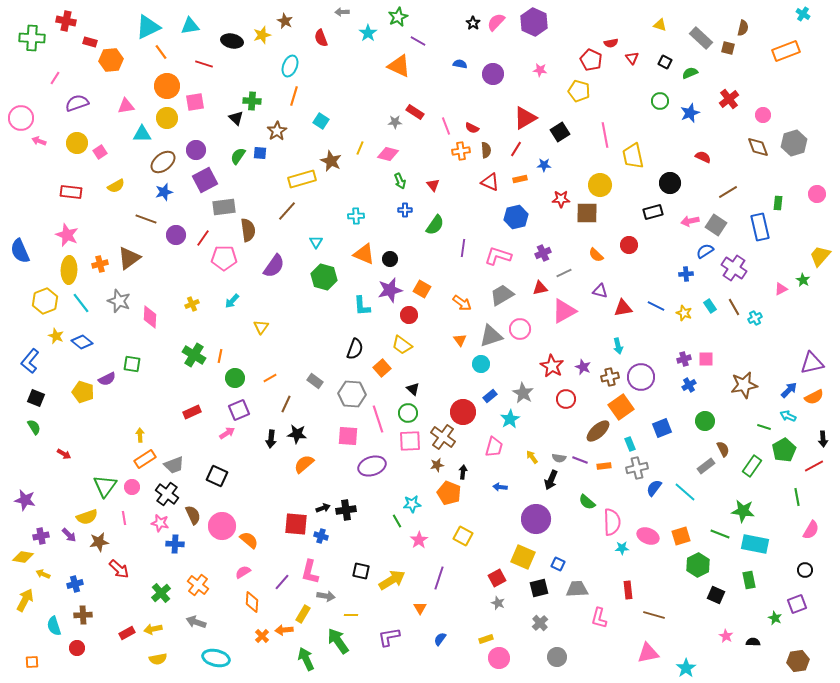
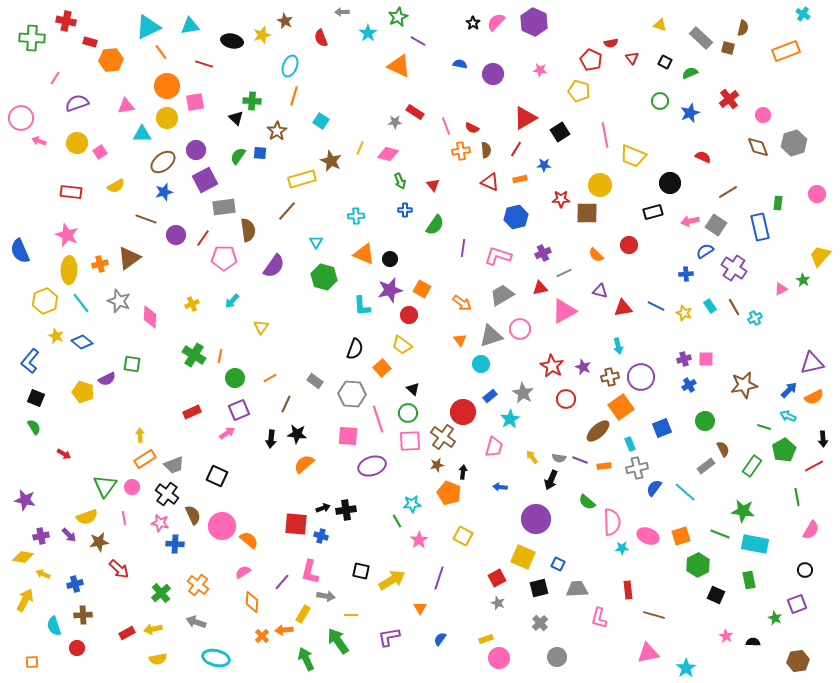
yellow trapezoid at (633, 156): rotated 56 degrees counterclockwise
